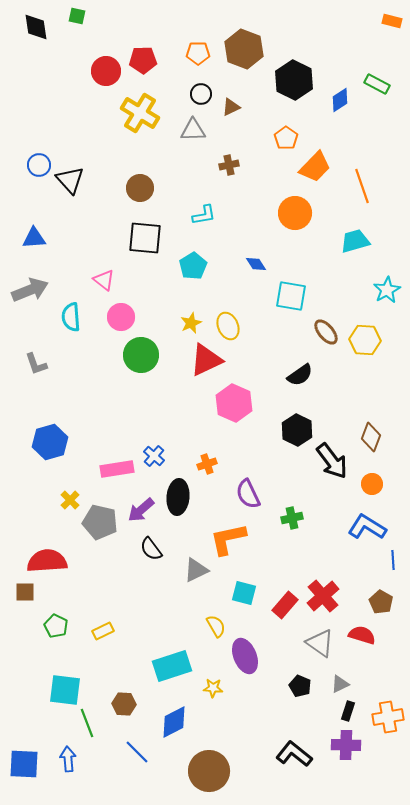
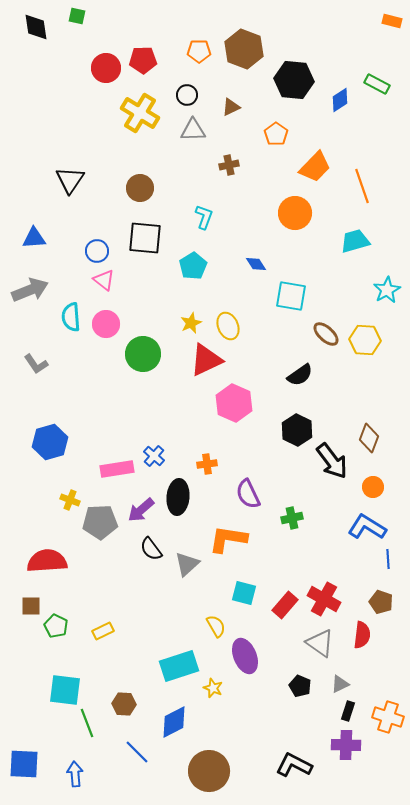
orange pentagon at (198, 53): moved 1 px right, 2 px up
red circle at (106, 71): moved 3 px up
black hexagon at (294, 80): rotated 21 degrees counterclockwise
black circle at (201, 94): moved 14 px left, 1 px down
orange pentagon at (286, 138): moved 10 px left, 4 px up
blue circle at (39, 165): moved 58 px right, 86 px down
black triangle at (70, 180): rotated 16 degrees clockwise
cyan L-shape at (204, 215): moved 2 px down; rotated 60 degrees counterclockwise
pink circle at (121, 317): moved 15 px left, 7 px down
brown ellipse at (326, 332): moved 2 px down; rotated 8 degrees counterclockwise
green circle at (141, 355): moved 2 px right, 1 px up
gray L-shape at (36, 364): rotated 15 degrees counterclockwise
brown diamond at (371, 437): moved 2 px left, 1 px down
orange cross at (207, 464): rotated 12 degrees clockwise
orange circle at (372, 484): moved 1 px right, 3 px down
yellow cross at (70, 500): rotated 24 degrees counterclockwise
gray pentagon at (100, 522): rotated 16 degrees counterclockwise
orange L-shape at (228, 539): rotated 21 degrees clockwise
blue line at (393, 560): moved 5 px left, 1 px up
gray triangle at (196, 570): moved 9 px left, 6 px up; rotated 16 degrees counterclockwise
brown square at (25, 592): moved 6 px right, 14 px down
red cross at (323, 596): moved 1 px right, 3 px down; rotated 20 degrees counterclockwise
brown pentagon at (381, 602): rotated 10 degrees counterclockwise
red semicircle at (362, 635): rotated 80 degrees clockwise
cyan rectangle at (172, 666): moved 7 px right
yellow star at (213, 688): rotated 18 degrees clockwise
orange cross at (388, 717): rotated 28 degrees clockwise
black L-shape at (294, 754): moved 11 px down; rotated 12 degrees counterclockwise
blue arrow at (68, 759): moved 7 px right, 15 px down
